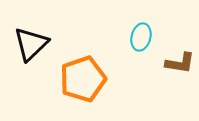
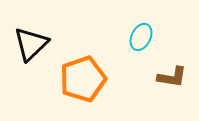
cyan ellipse: rotated 12 degrees clockwise
brown L-shape: moved 8 px left, 14 px down
